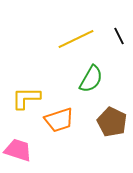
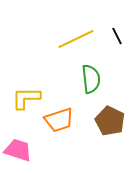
black line: moved 2 px left
green semicircle: rotated 36 degrees counterclockwise
brown pentagon: moved 2 px left, 1 px up
